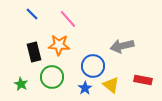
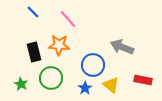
blue line: moved 1 px right, 2 px up
gray arrow: moved 1 px down; rotated 35 degrees clockwise
blue circle: moved 1 px up
green circle: moved 1 px left, 1 px down
